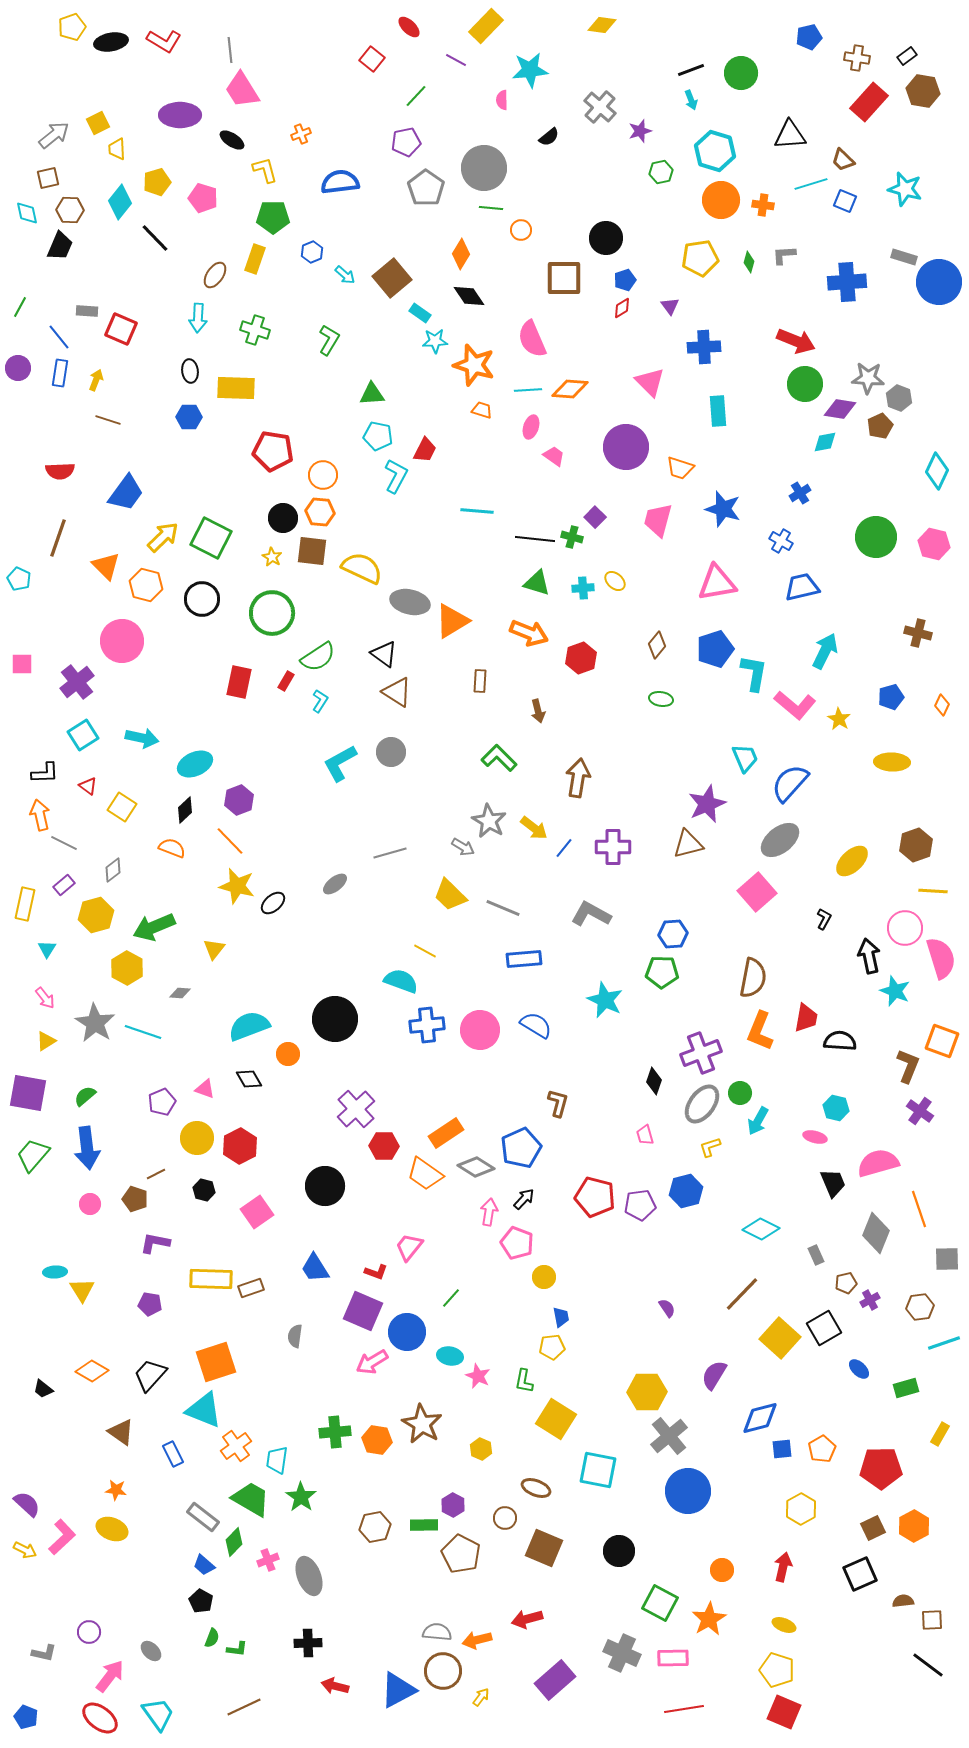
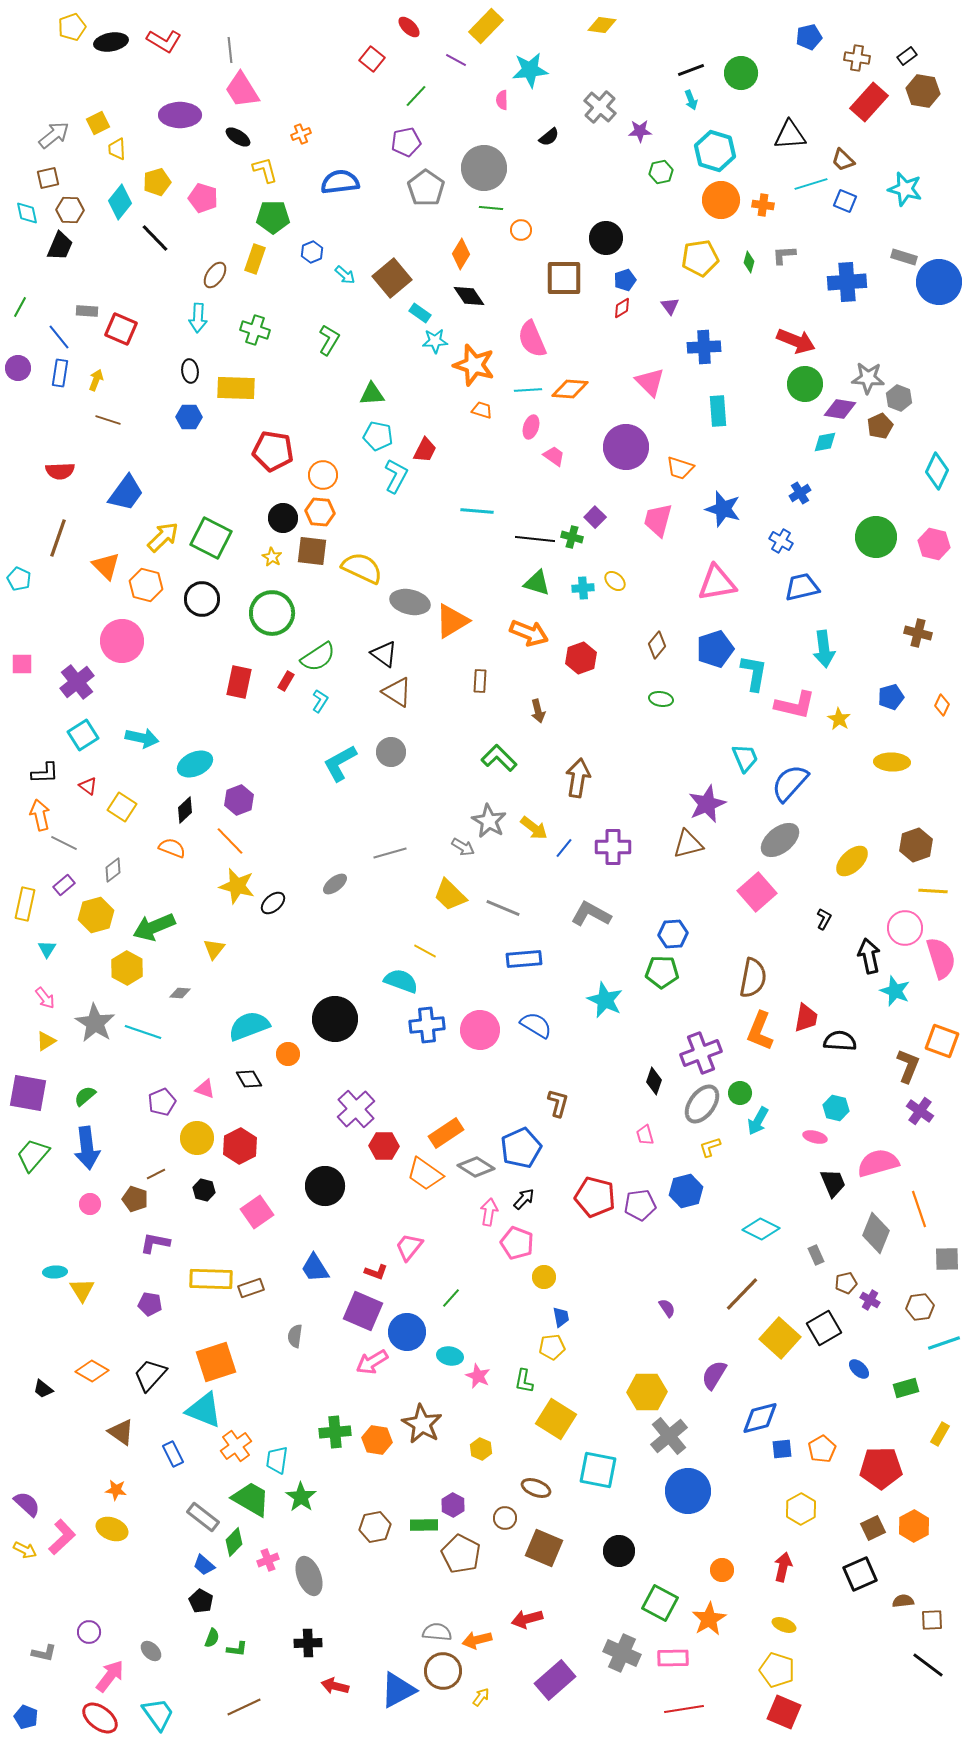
purple star at (640, 131): rotated 15 degrees clockwise
black ellipse at (232, 140): moved 6 px right, 3 px up
cyan arrow at (825, 651): moved 1 px left, 2 px up; rotated 147 degrees clockwise
pink L-shape at (795, 705): rotated 27 degrees counterclockwise
purple cross at (870, 1300): rotated 30 degrees counterclockwise
